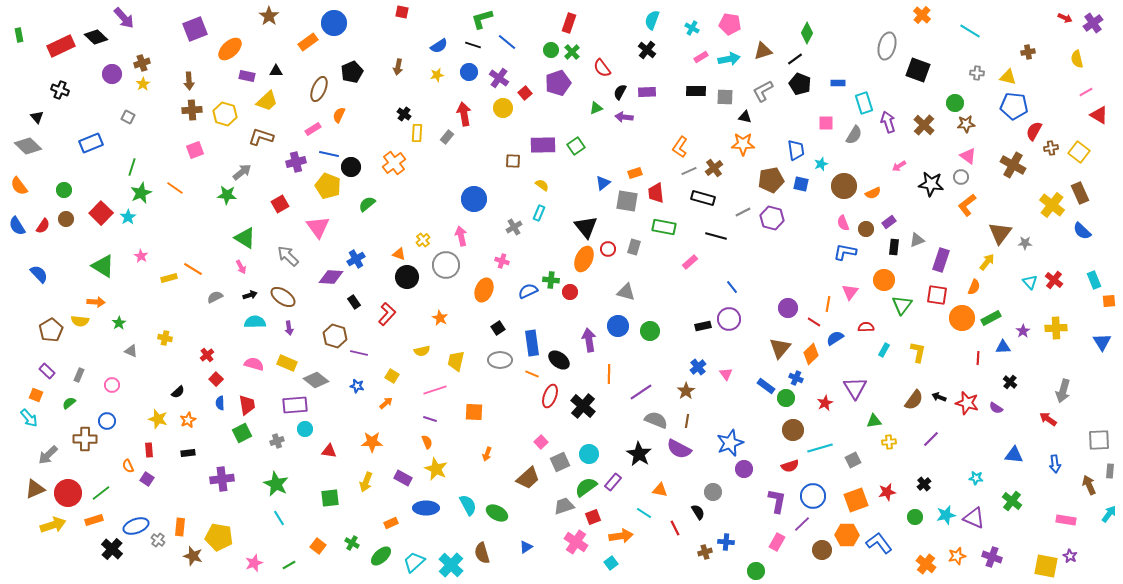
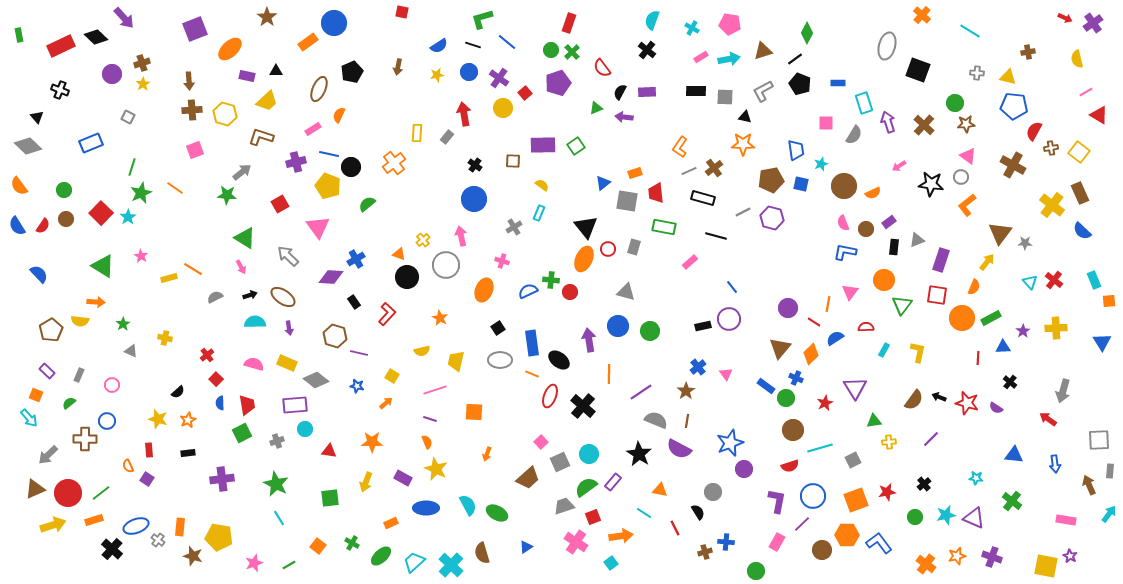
brown star at (269, 16): moved 2 px left, 1 px down
black cross at (404, 114): moved 71 px right, 51 px down
green star at (119, 323): moved 4 px right, 1 px down
